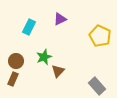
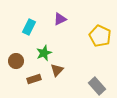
green star: moved 4 px up
brown triangle: moved 1 px left, 1 px up
brown rectangle: moved 21 px right; rotated 48 degrees clockwise
